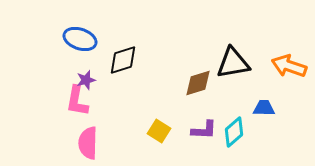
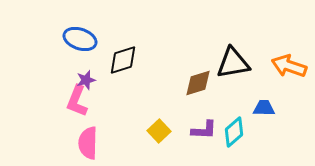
pink L-shape: rotated 12 degrees clockwise
yellow square: rotated 15 degrees clockwise
